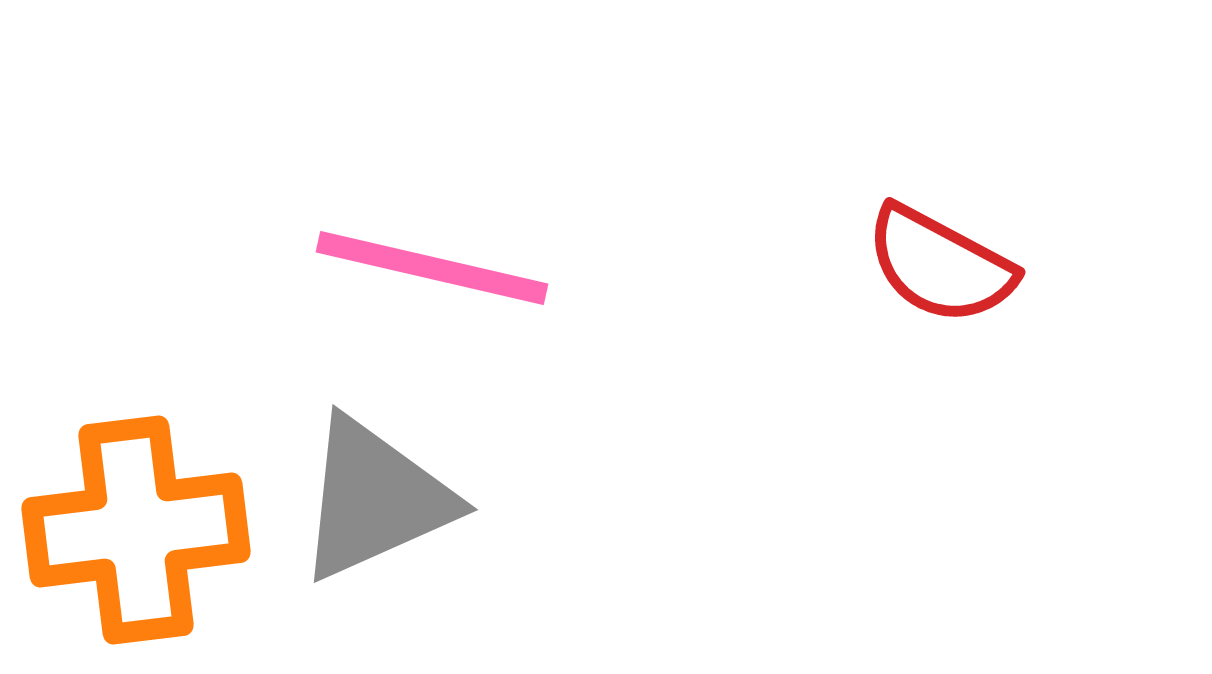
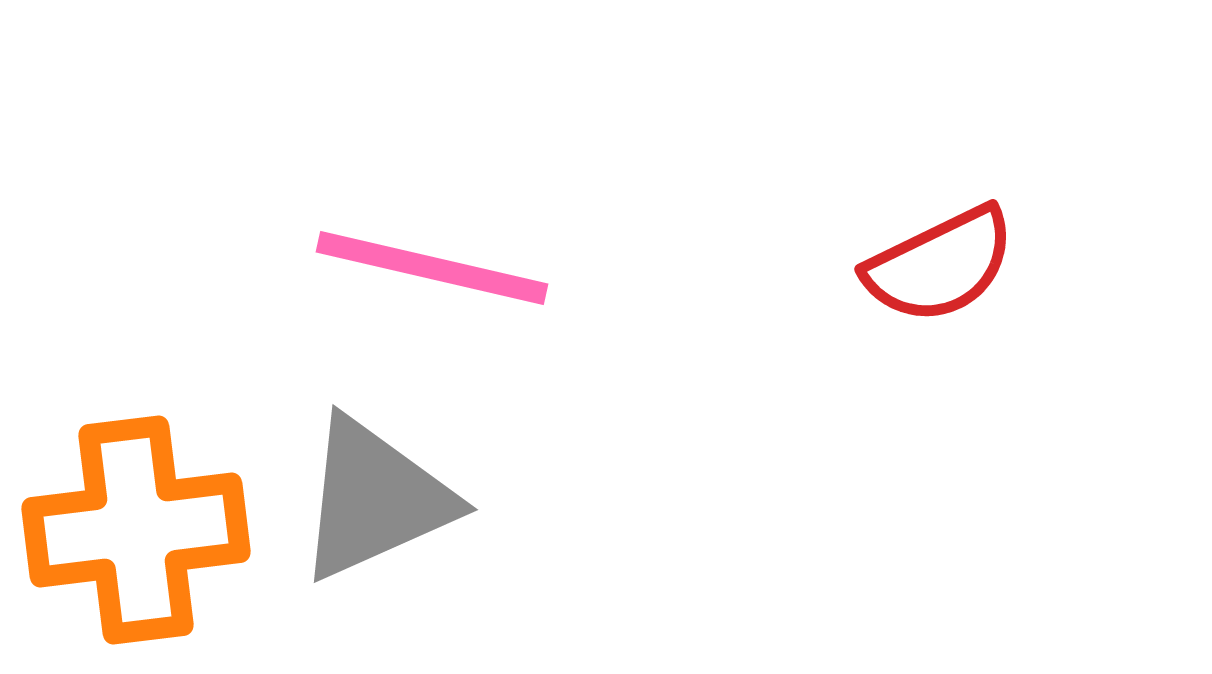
red semicircle: rotated 54 degrees counterclockwise
